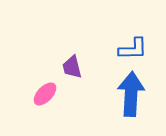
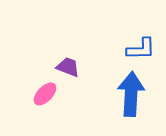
blue L-shape: moved 8 px right
purple trapezoid: moved 4 px left; rotated 125 degrees clockwise
